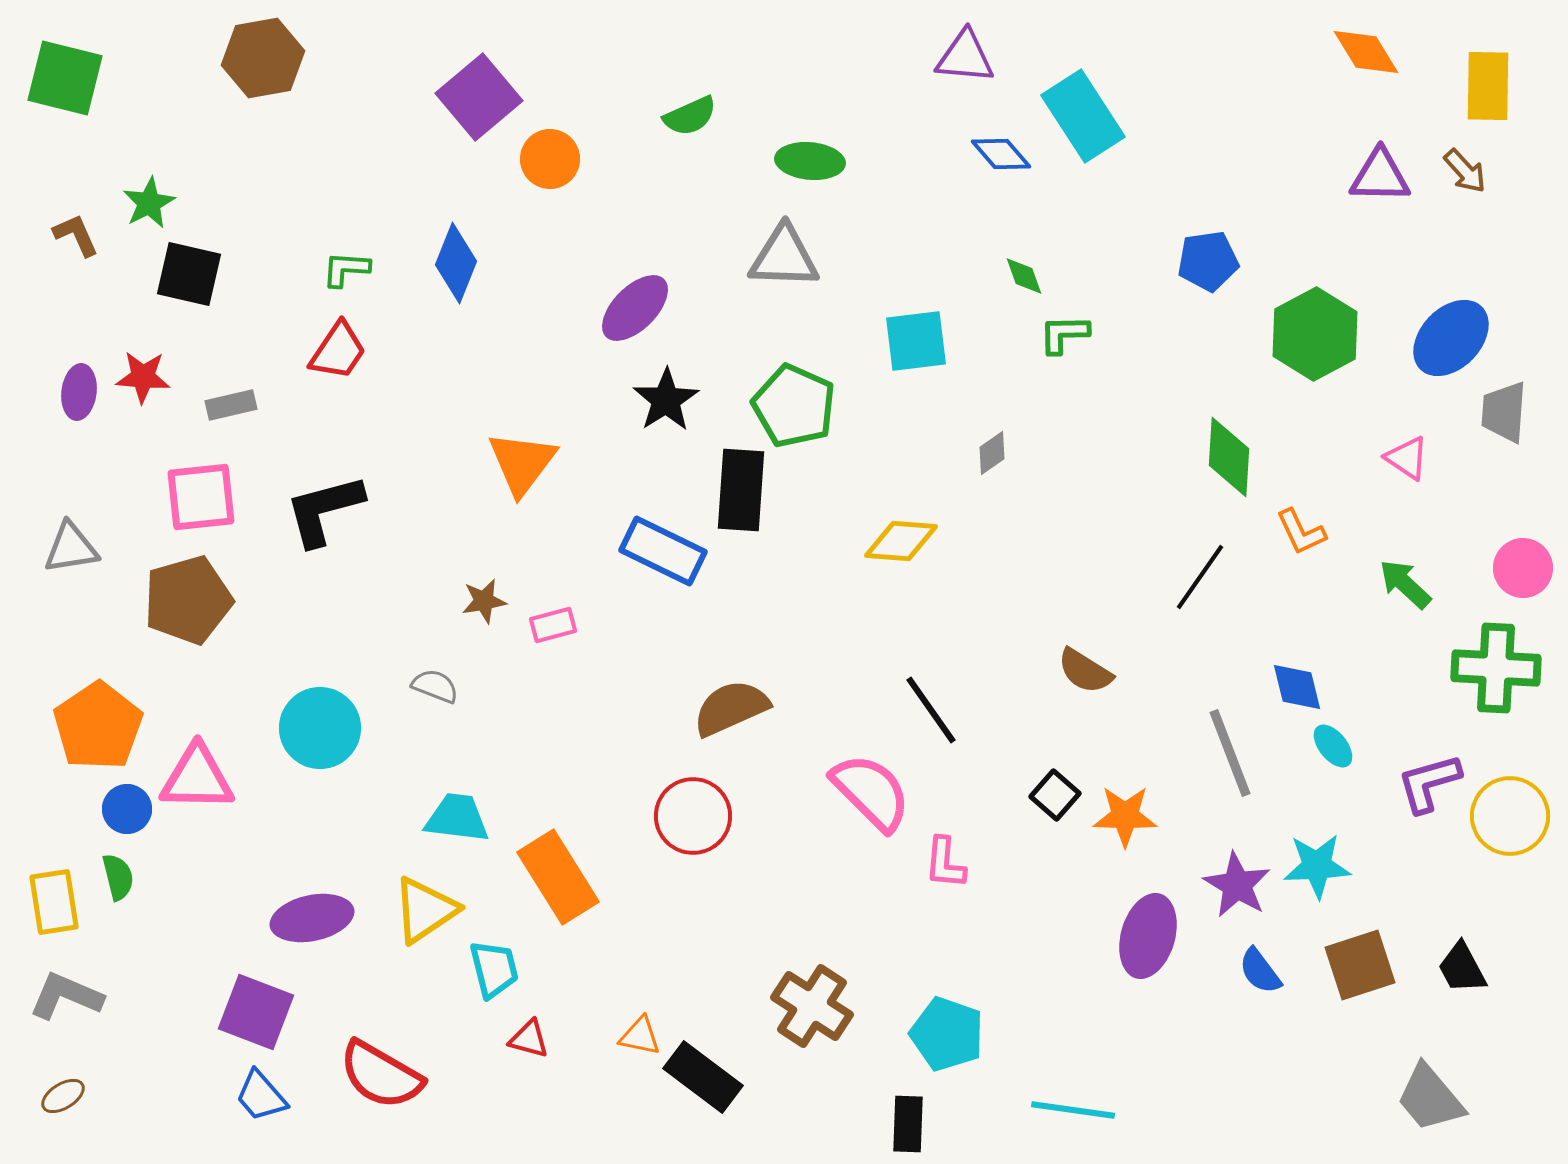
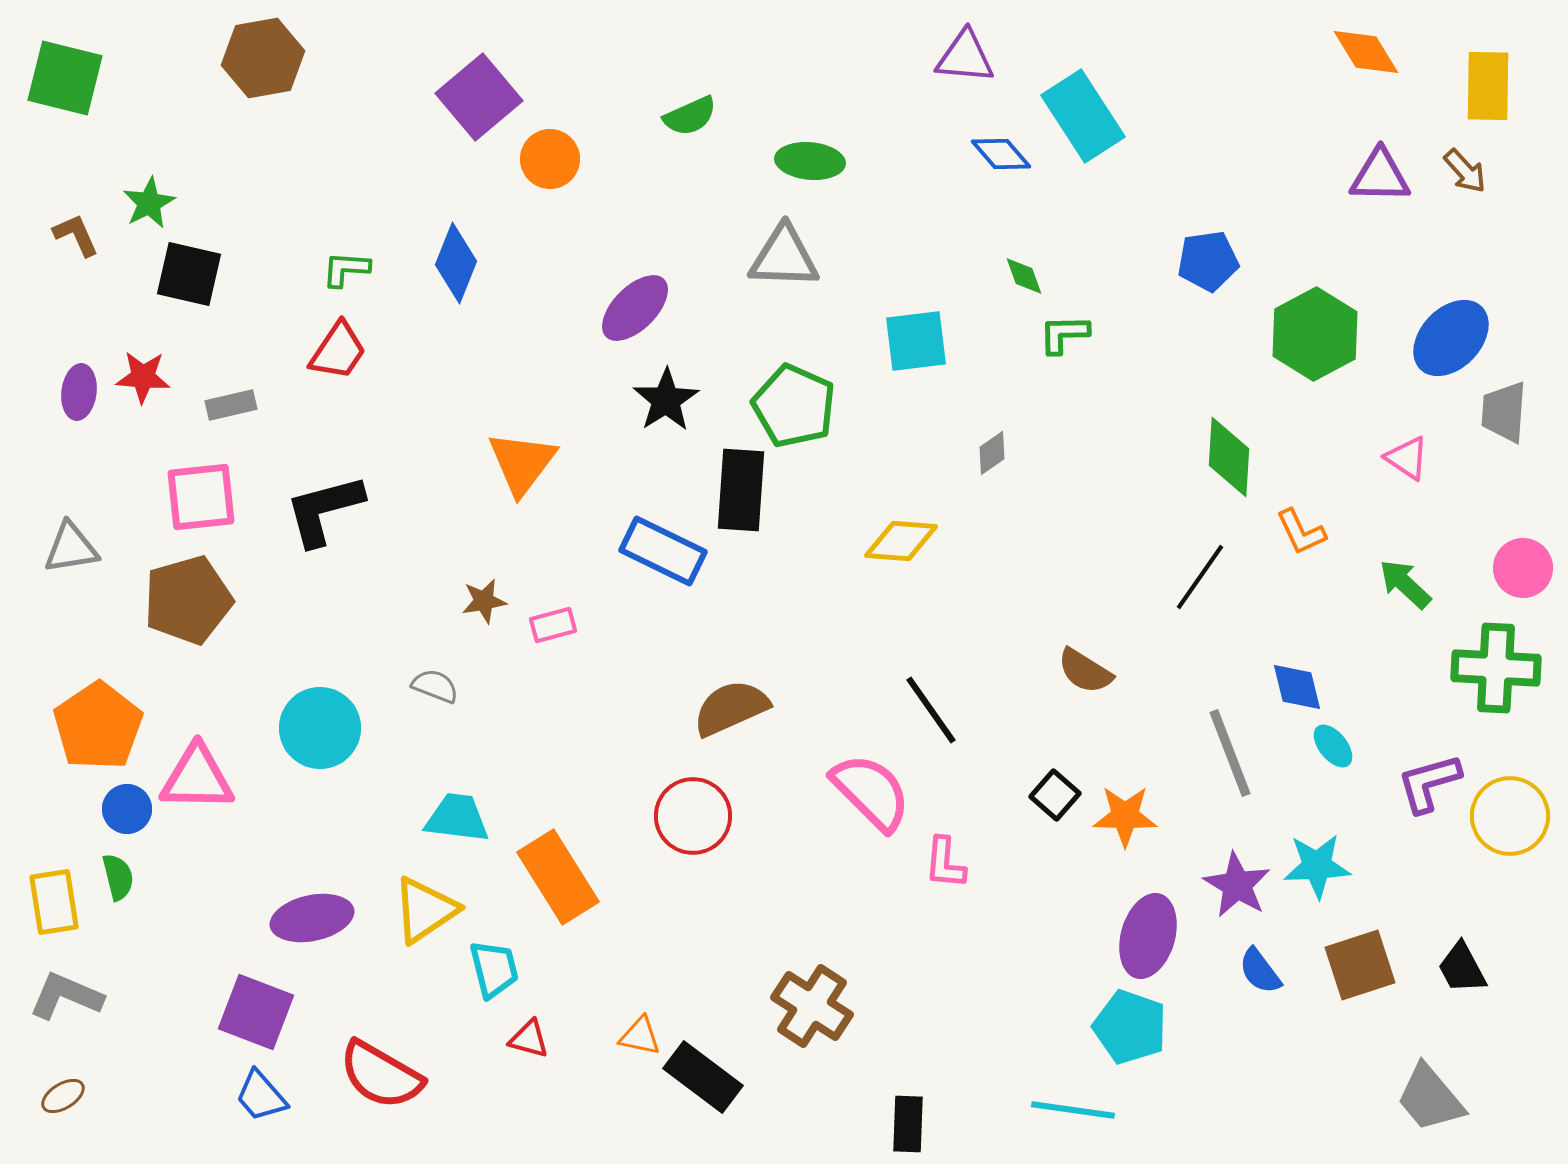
cyan pentagon at (947, 1034): moved 183 px right, 7 px up
